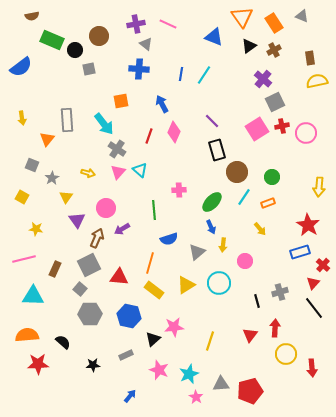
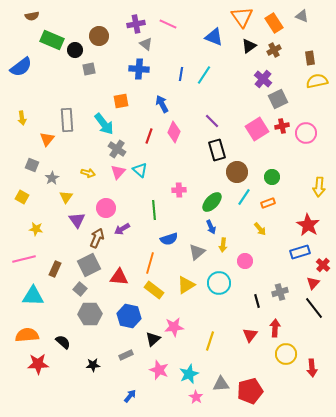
gray square at (275, 102): moved 3 px right, 3 px up
